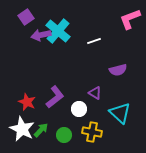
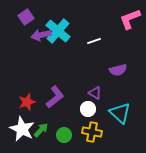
red star: rotated 30 degrees clockwise
white circle: moved 9 px right
